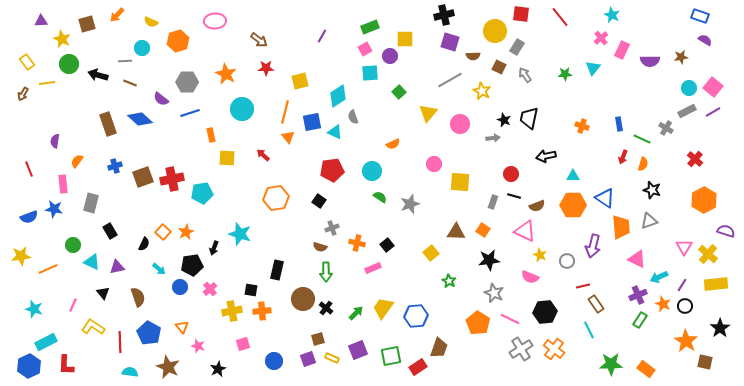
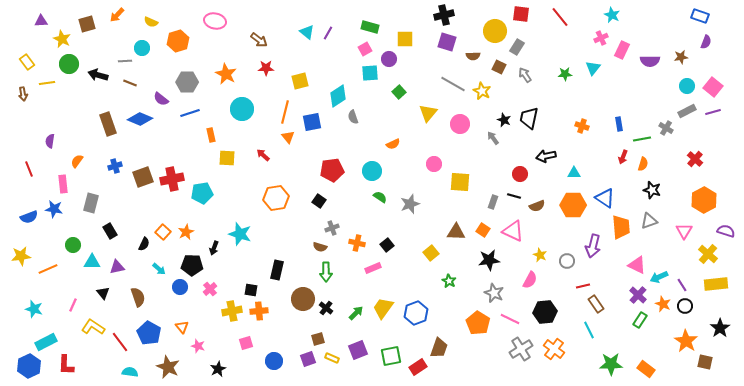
pink ellipse at (215, 21): rotated 15 degrees clockwise
green rectangle at (370, 27): rotated 36 degrees clockwise
purple line at (322, 36): moved 6 px right, 3 px up
pink cross at (601, 38): rotated 16 degrees clockwise
purple semicircle at (705, 40): moved 1 px right, 2 px down; rotated 80 degrees clockwise
purple square at (450, 42): moved 3 px left
purple circle at (390, 56): moved 1 px left, 3 px down
gray line at (450, 80): moved 3 px right, 4 px down; rotated 60 degrees clockwise
cyan circle at (689, 88): moved 2 px left, 2 px up
brown arrow at (23, 94): rotated 40 degrees counterclockwise
purple line at (713, 112): rotated 14 degrees clockwise
blue diamond at (140, 119): rotated 20 degrees counterclockwise
cyan triangle at (335, 132): moved 28 px left, 100 px up; rotated 14 degrees clockwise
gray arrow at (493, 138): rotated 120 degrees counterclockwise
green line at (642, 139): rotated 36 degrees counterclockwise
purple semicircle at (55, 141): moved 5 px left
red circle at (511, 174): moved 9 px right
cyan triangle at (573, 176): moved 1 px right, 3 px up
pink triangle at (525, 231): moved 12 px left
pink triangle at (684, 247): moved 16 px up
pink triangle at (637, 259): moved 6 px down
cyan triangle at (92, 262): rotated 24 degrees counterclockwise
black pentagon at (192, 265): rotated 10 degrees clockwise
pink semicircle at (530, 277): moved 3 px down; rotated 84 degrees counterclockwise
purple line at (682, 285): rotated 64 degrees counterclockwise
purple cross at (638, 295): rotated 24 degrees counterclockwise
orange cross at (262, 311): moved 3 px left
blue hexagon at (416, 316): moved 3 px up; rotated 15 degrees counterclockwise
red line at (120, 342): rotated 35 degrees counterclockwise
pink square at (243, 344): moved 3 px right, 1 px up
